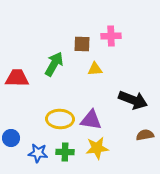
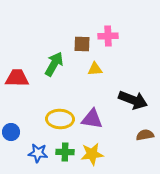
pink cross: moved 3 px left
purple triangle: moved 1 px right, 1 px up
blue circle: moved 6 px up
yellow star: moved 5 px left, 6 px down
